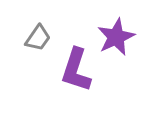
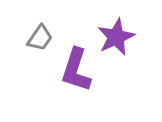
gray trapezoid: moved 2 px right
